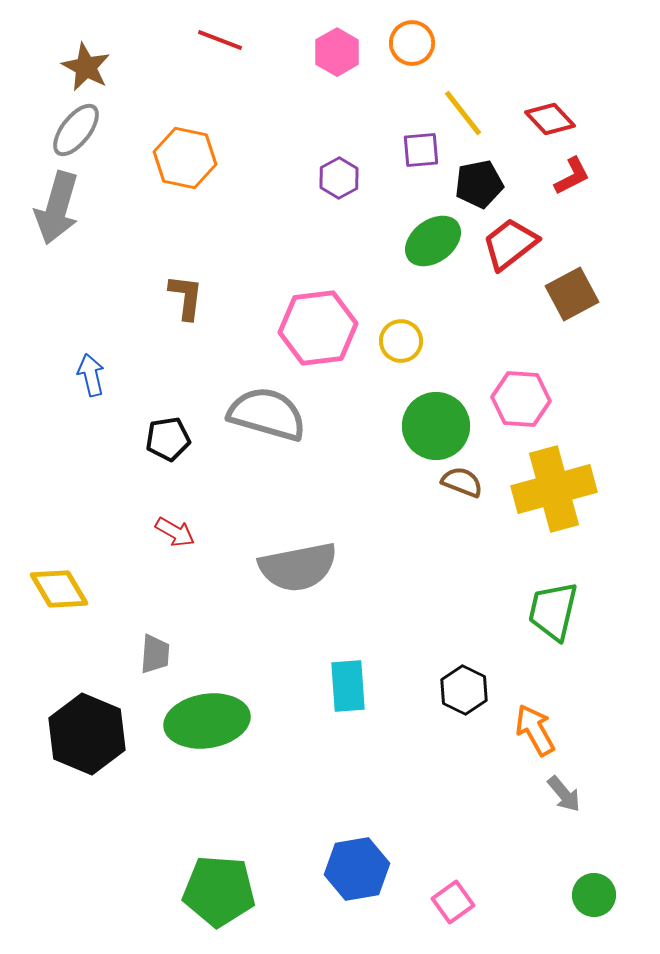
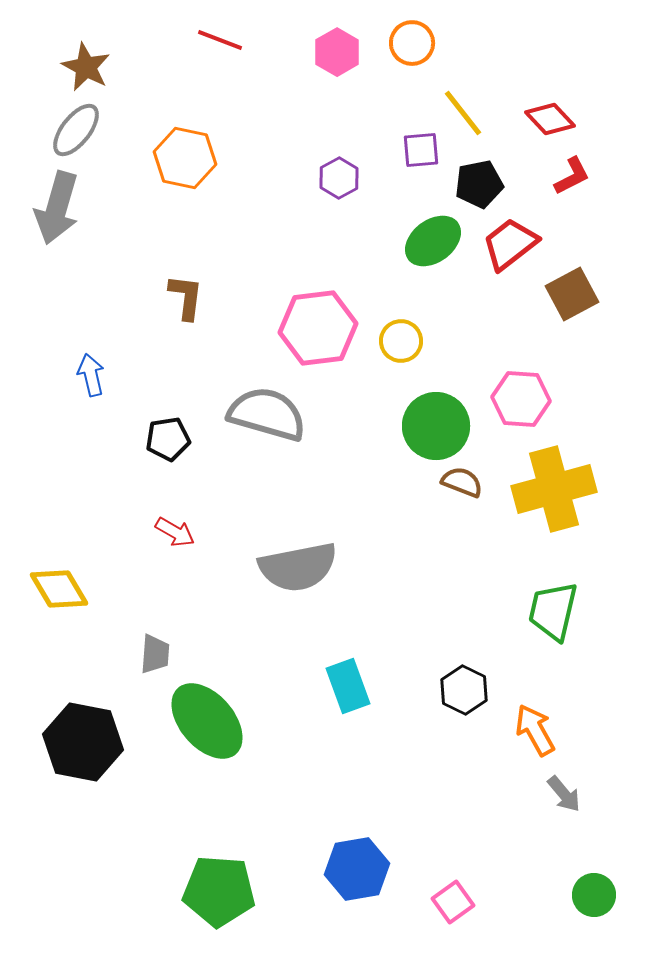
cyan rectangle at (348, 686): rotated 16 degrees counterclockwise
green ellipse at (207, 721): rotated 58 degrees clockwise
black hexagon at (87, 734): moved 4 px left, 8 px down; rotated 12 degrees counterclockwise
